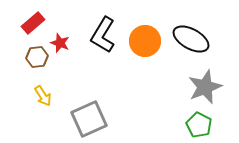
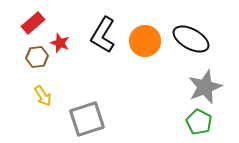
gray square: moved 2 px left; rotated 6 degrees clockwise
green pentagon: moved 3 px up
